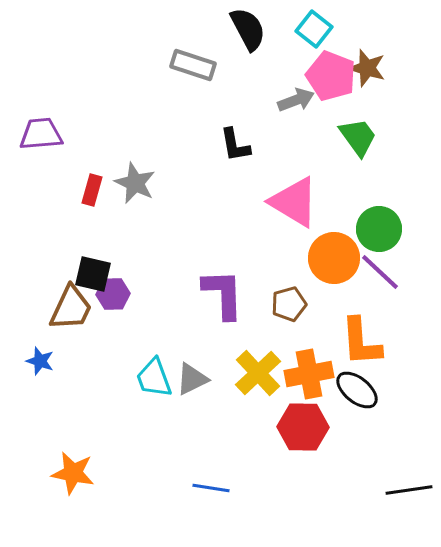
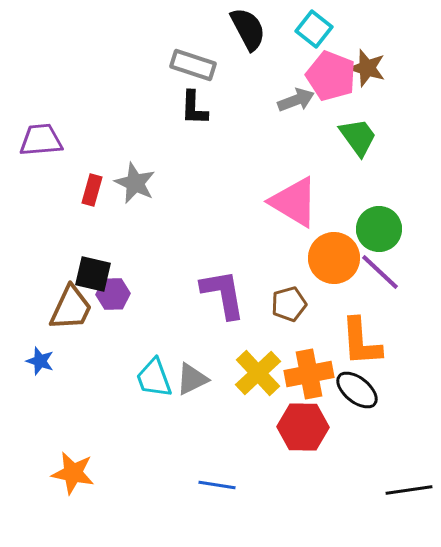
purple trapezoid: moved 6 px down
black L-shape: moved 41 px left, 37 px up; rotated 12 degrees clockwise
purple L-shape: rotated 8 degrees counterclockwise
blue line: moved 6 px right, 3 px up
